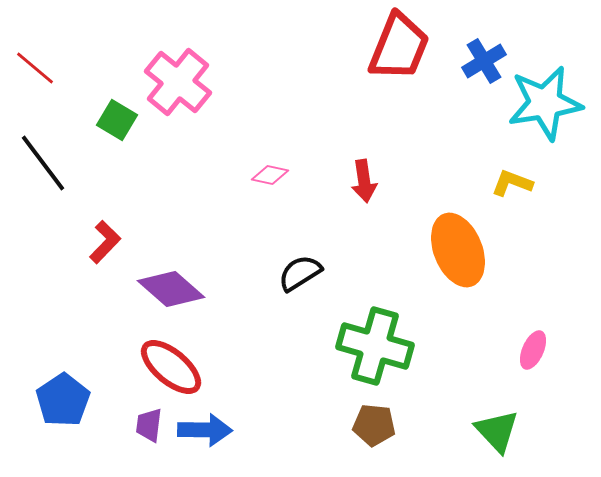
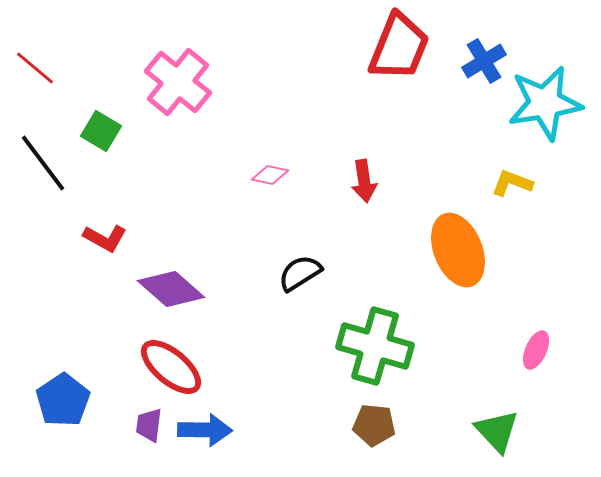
green square: moved 16 px left, 11 px down
red L-shape: moved 4 px up; rotated 75 degrees clockwise
pink ellipse: moved 3 px right
